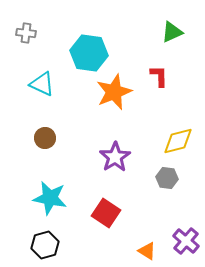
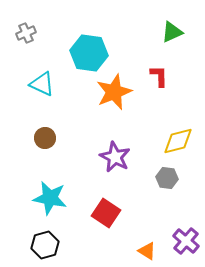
gray cross: rotated 30 degrees counterclockwise
purple star: rotated 12 degrees counterclockwise
